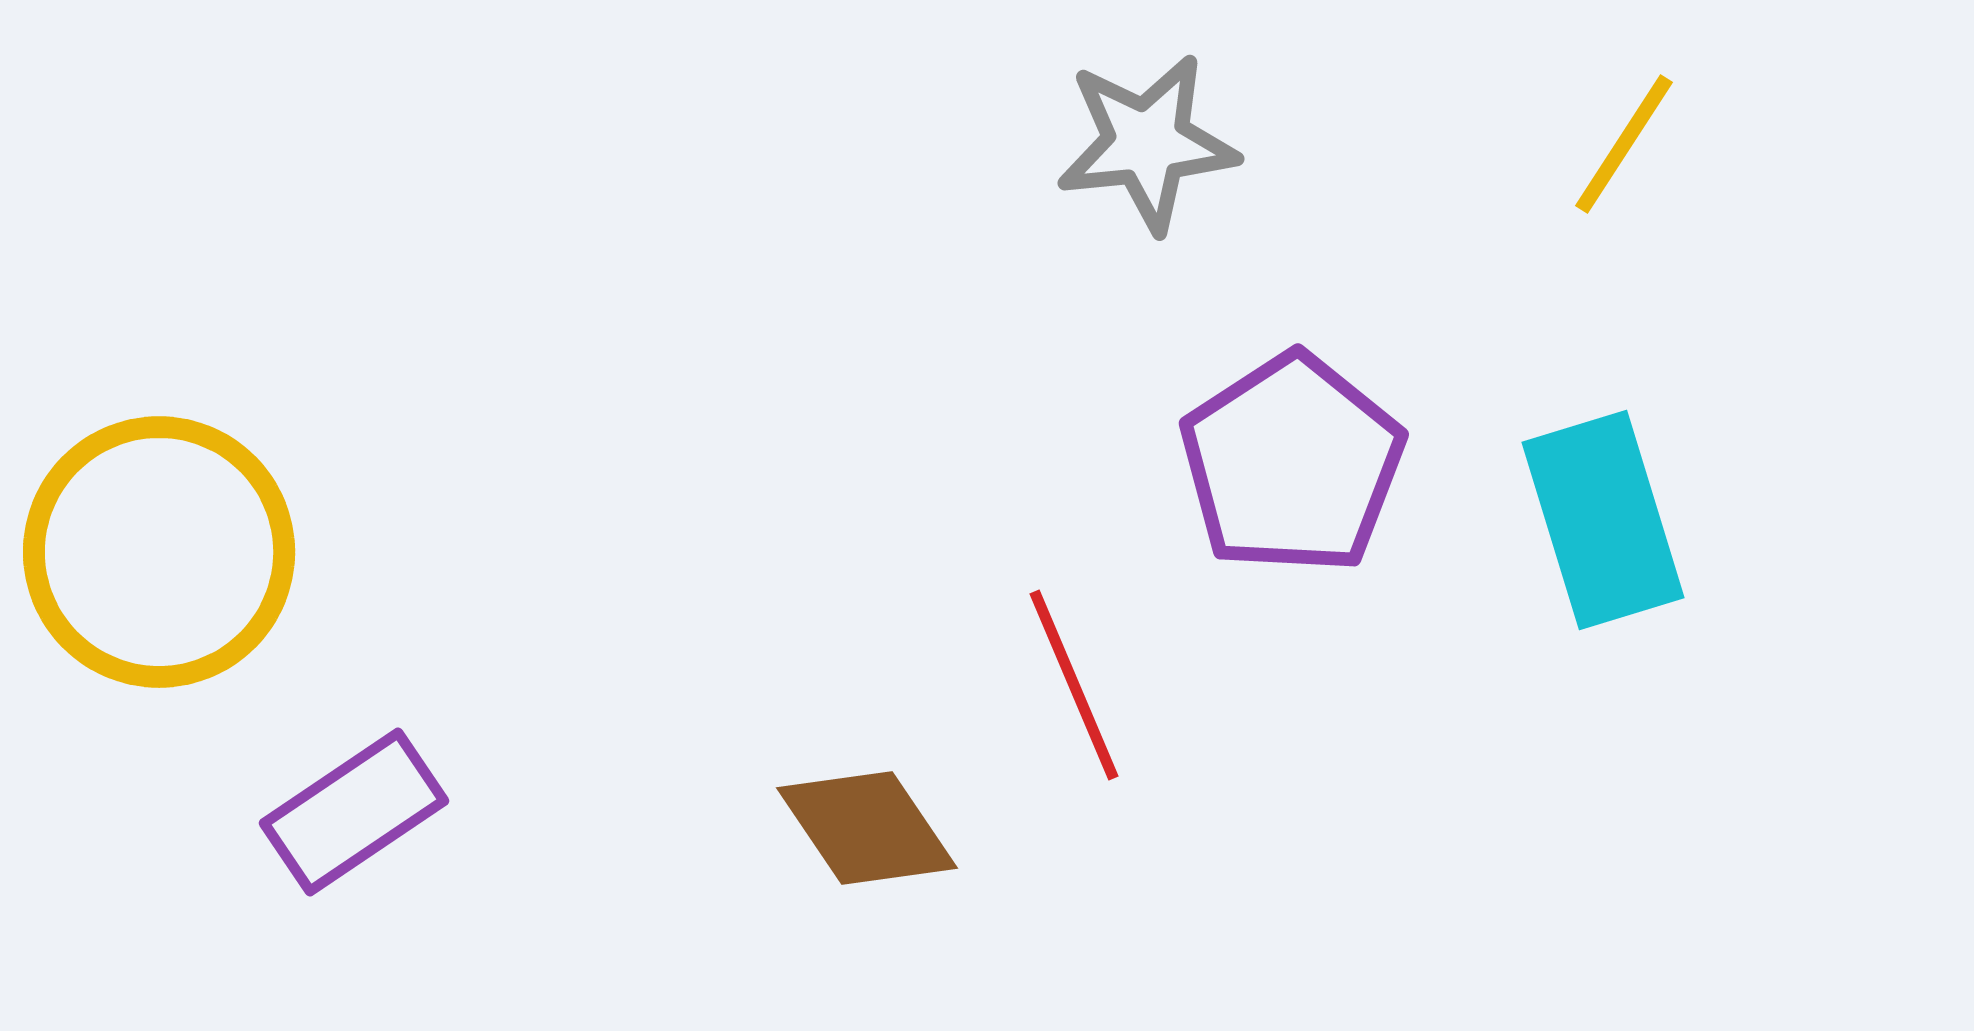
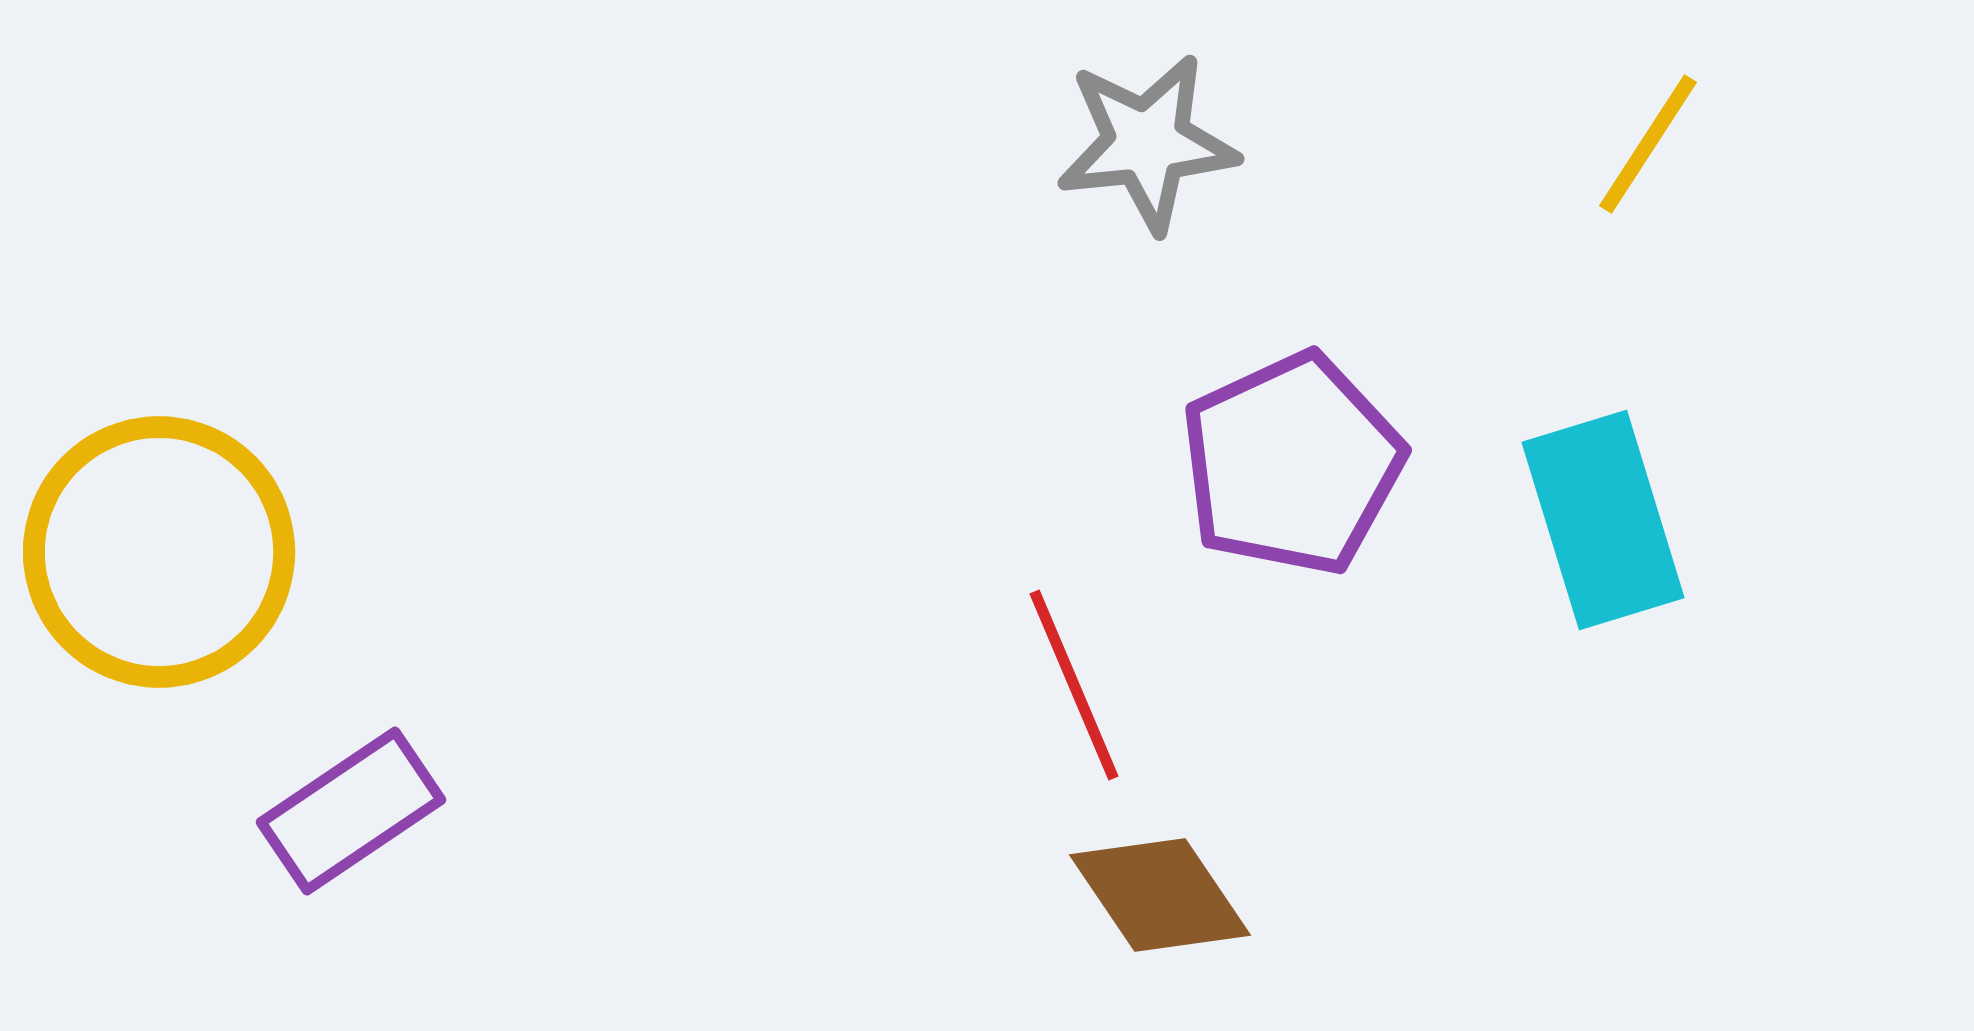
yellow line: moved 24 px right
purple pentagon: rotated 8 degrees clockwise
purple rectangle: moved 3 px left, 1 px up
brown diamond: moved 293 px right, 67 px down
